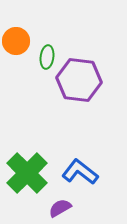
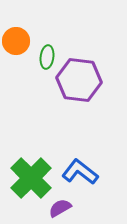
green cross: moved 4 px right, 5 px down
